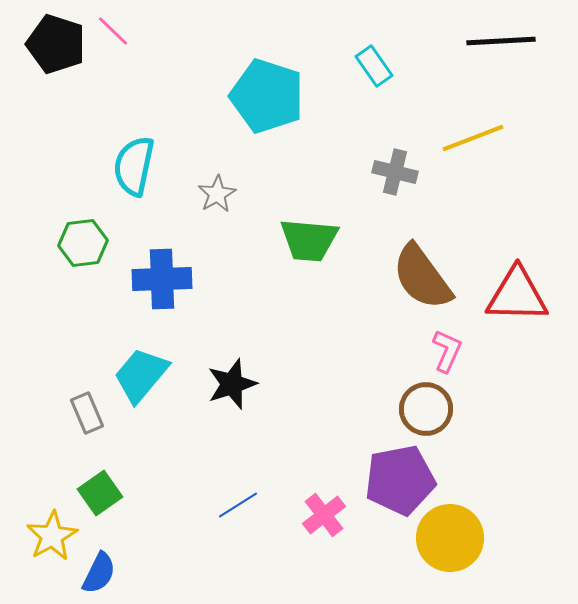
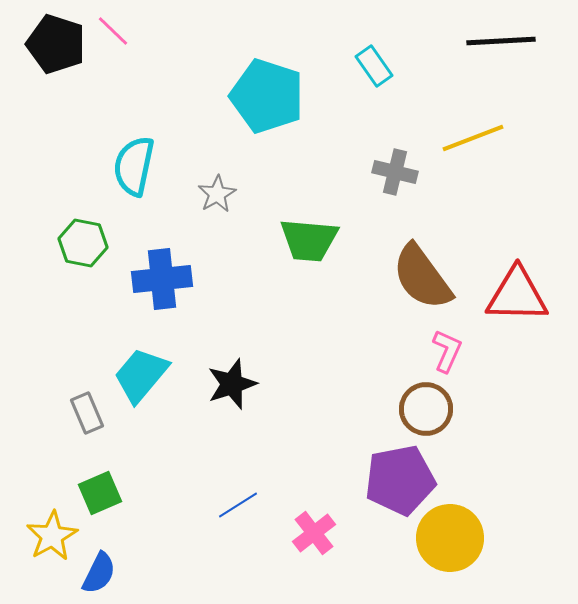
green hexagon: rotated 18 degrees clockwise
blue cross: rotated 4 degrees counterclockwise
green square: rotated 12 degrees clockwise
pink cross: moved 10 px left, 18 px down
